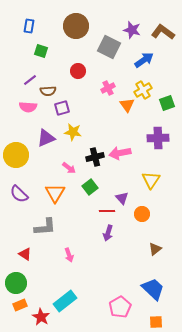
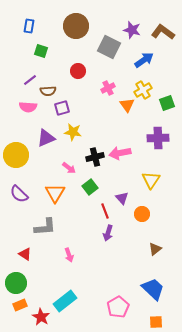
red line at (107, 211): moved 2 px left; rotated 70 degrees clockwise
pink pentagon at (120, 307): moved 2 px left
